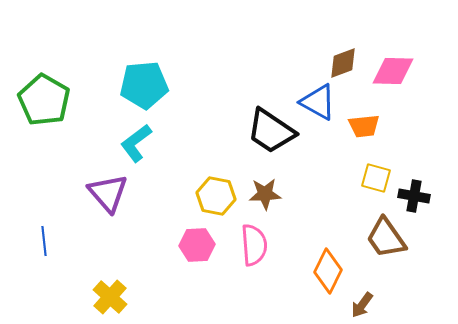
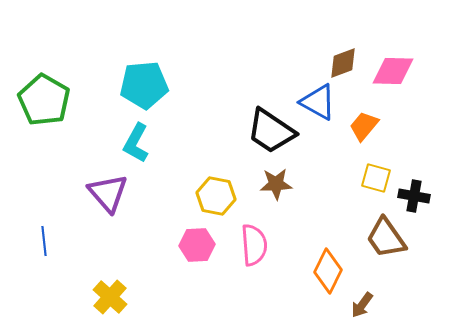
orange trapezoid: rotated 136 degrees clockwise
cyan L-shape: rotated 24 degrees counterclockwise
brown star: moved 11 px right, 10 px up
